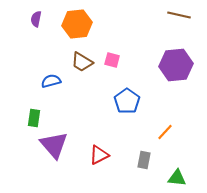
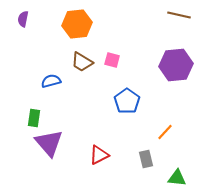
purple semicircle: moved 13 px left
purple triangle: moved 5 px left, 2 px up
gray rectangle: moved 2 px right, 1 px up; rotated 24 degrees counterclockwise
